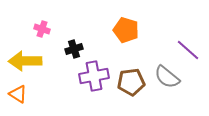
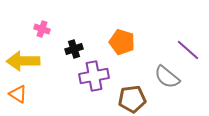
orange pentagon: moved 4 px left, 12 px down
yellow arrow: moved 2 px left
brown pentagon: moved 1 px right, 17 px down
